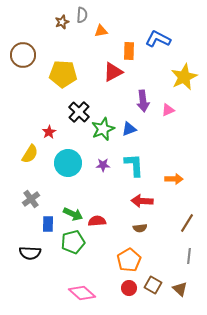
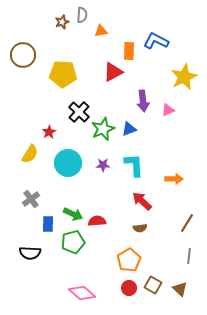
blue L-shape: moved 2 px left, 2 px down
red arrow: rotated 40 degrees clockwise
